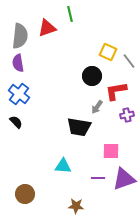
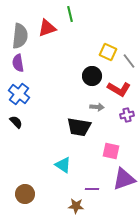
red L-shape: moved 3 px right, 2 px up; rotated 140 degrees counterclockwise
gray arrow: rotated 120 degrees counterclockwise
pink square: rotated 12 degrees clockwise
cyan triangle: moved 1 px up; rotated 30 degrees clockwise
purple line: moved 6 px left, 11 px down
